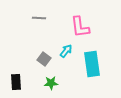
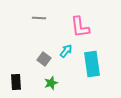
green star: rotated 16 degrees counterclockwise
